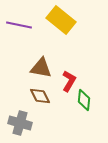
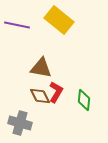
yellow rectangle: moved 2 px left
purple line: moved 2 px left
red L-shape: moved 13 px left, 11 px down
